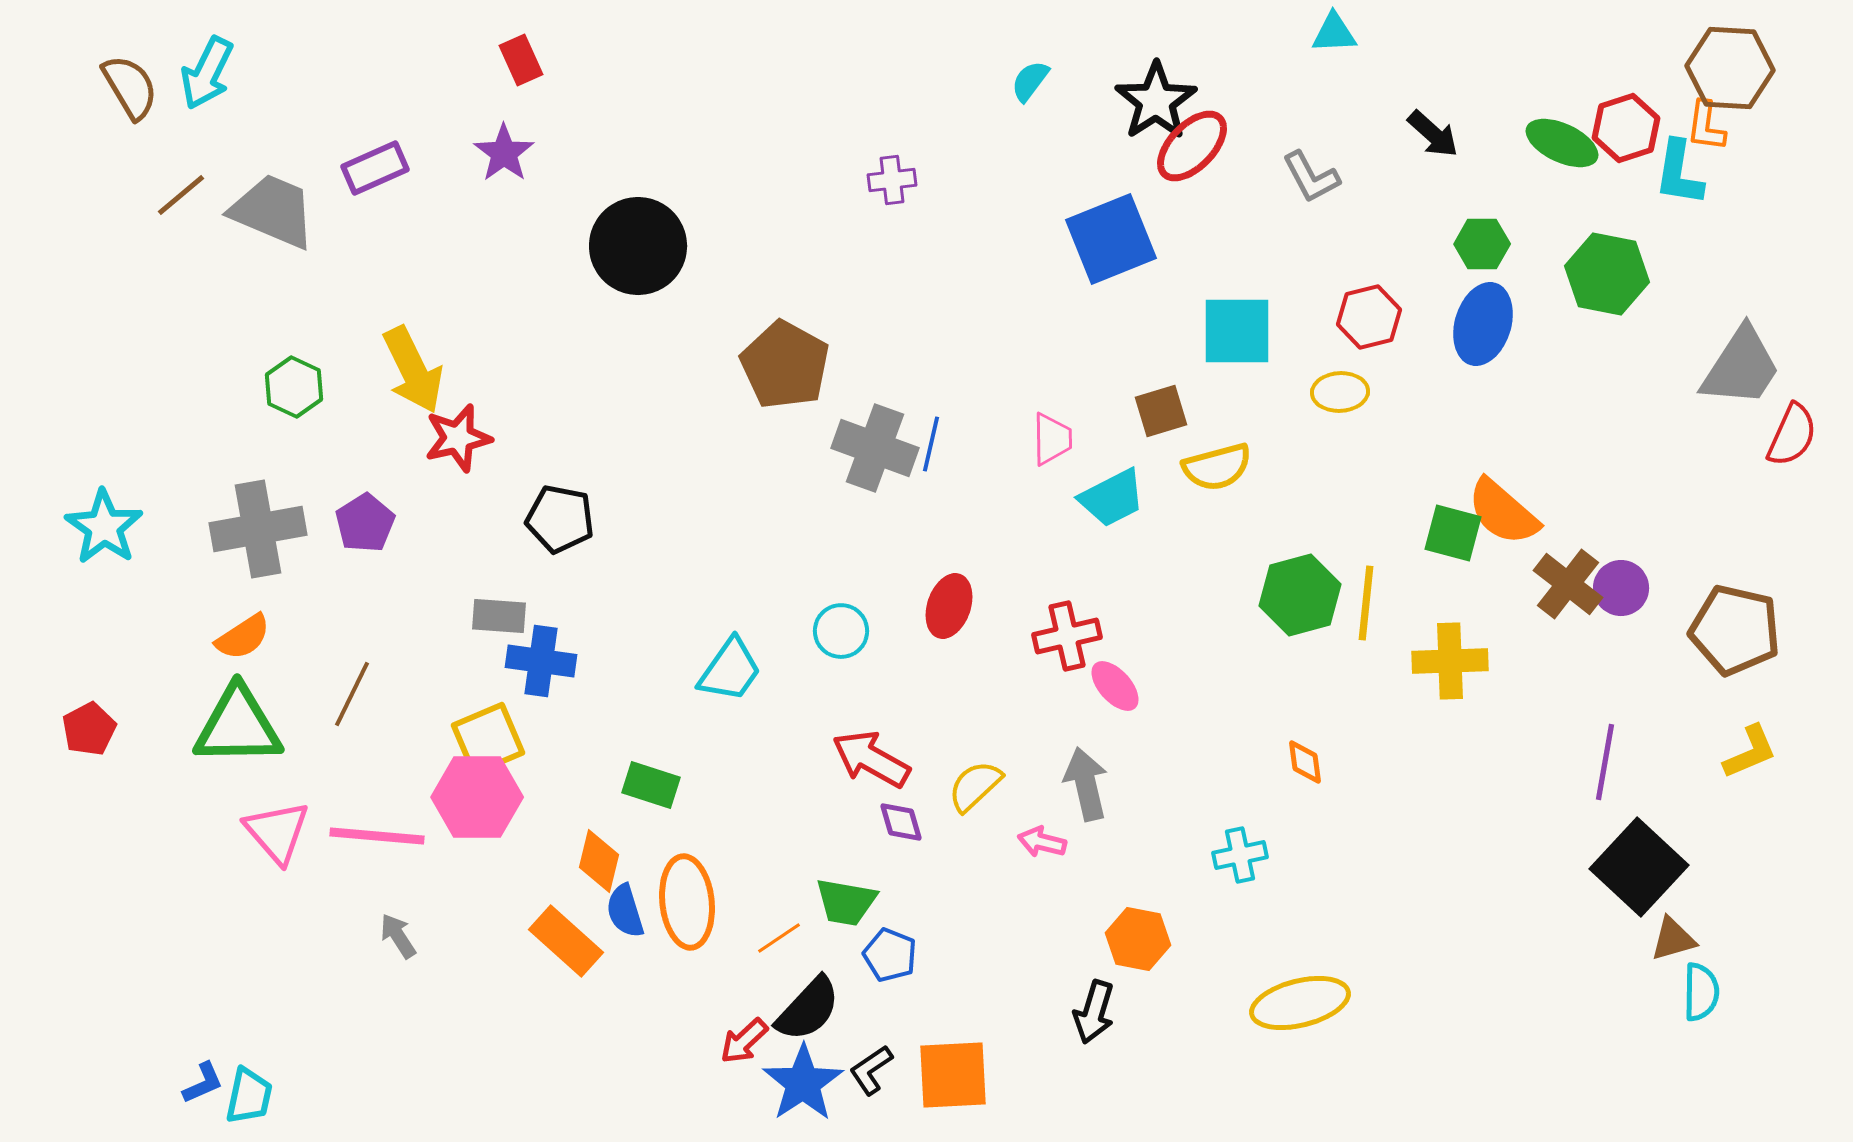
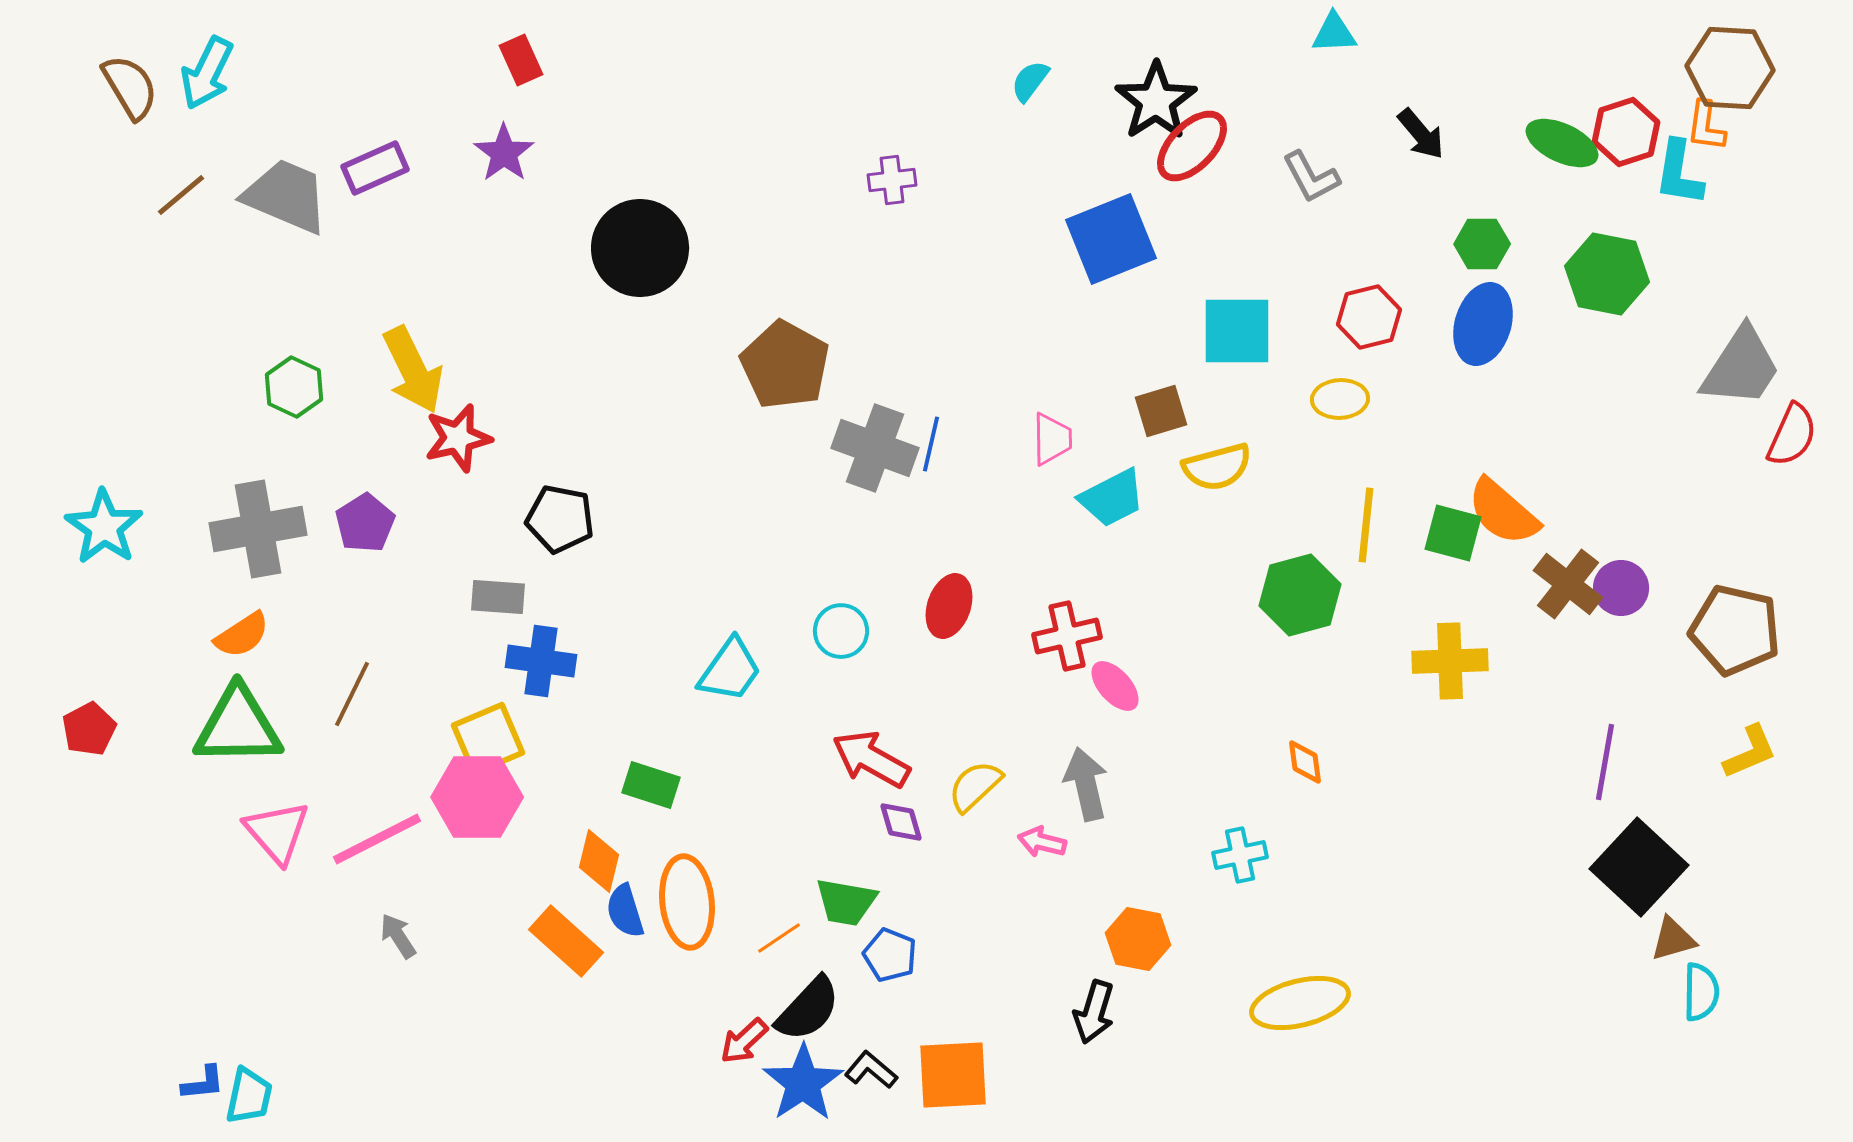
red hexagon at (1626, 128): moved 4 px down
black arrow at (1433, 134): moved 12 px left; rotated 8 degrees clockwise
gray trapezoid at (273, 211): moved 13 px right, 15 px up
black circle at (638, 246): moved 2 px right, 2 px down
yellow ellipse at (1340, 392): moved 7 px down
yellow line at (1366, 603): moved 78 px up
gray rectangle at (499, 616): moved 1 px left, 19 px up
orange semicircle at (243, 637): moved 1 px left, 2 px up
pink line at (377, 836): moved 3 px down; rotated 32 degrees counterclockwise
black L-shape at (871, 1070): rotated 74 degrees clockwise
blue L-shape at (203, 1083): rotated 18 degrees clockwise
